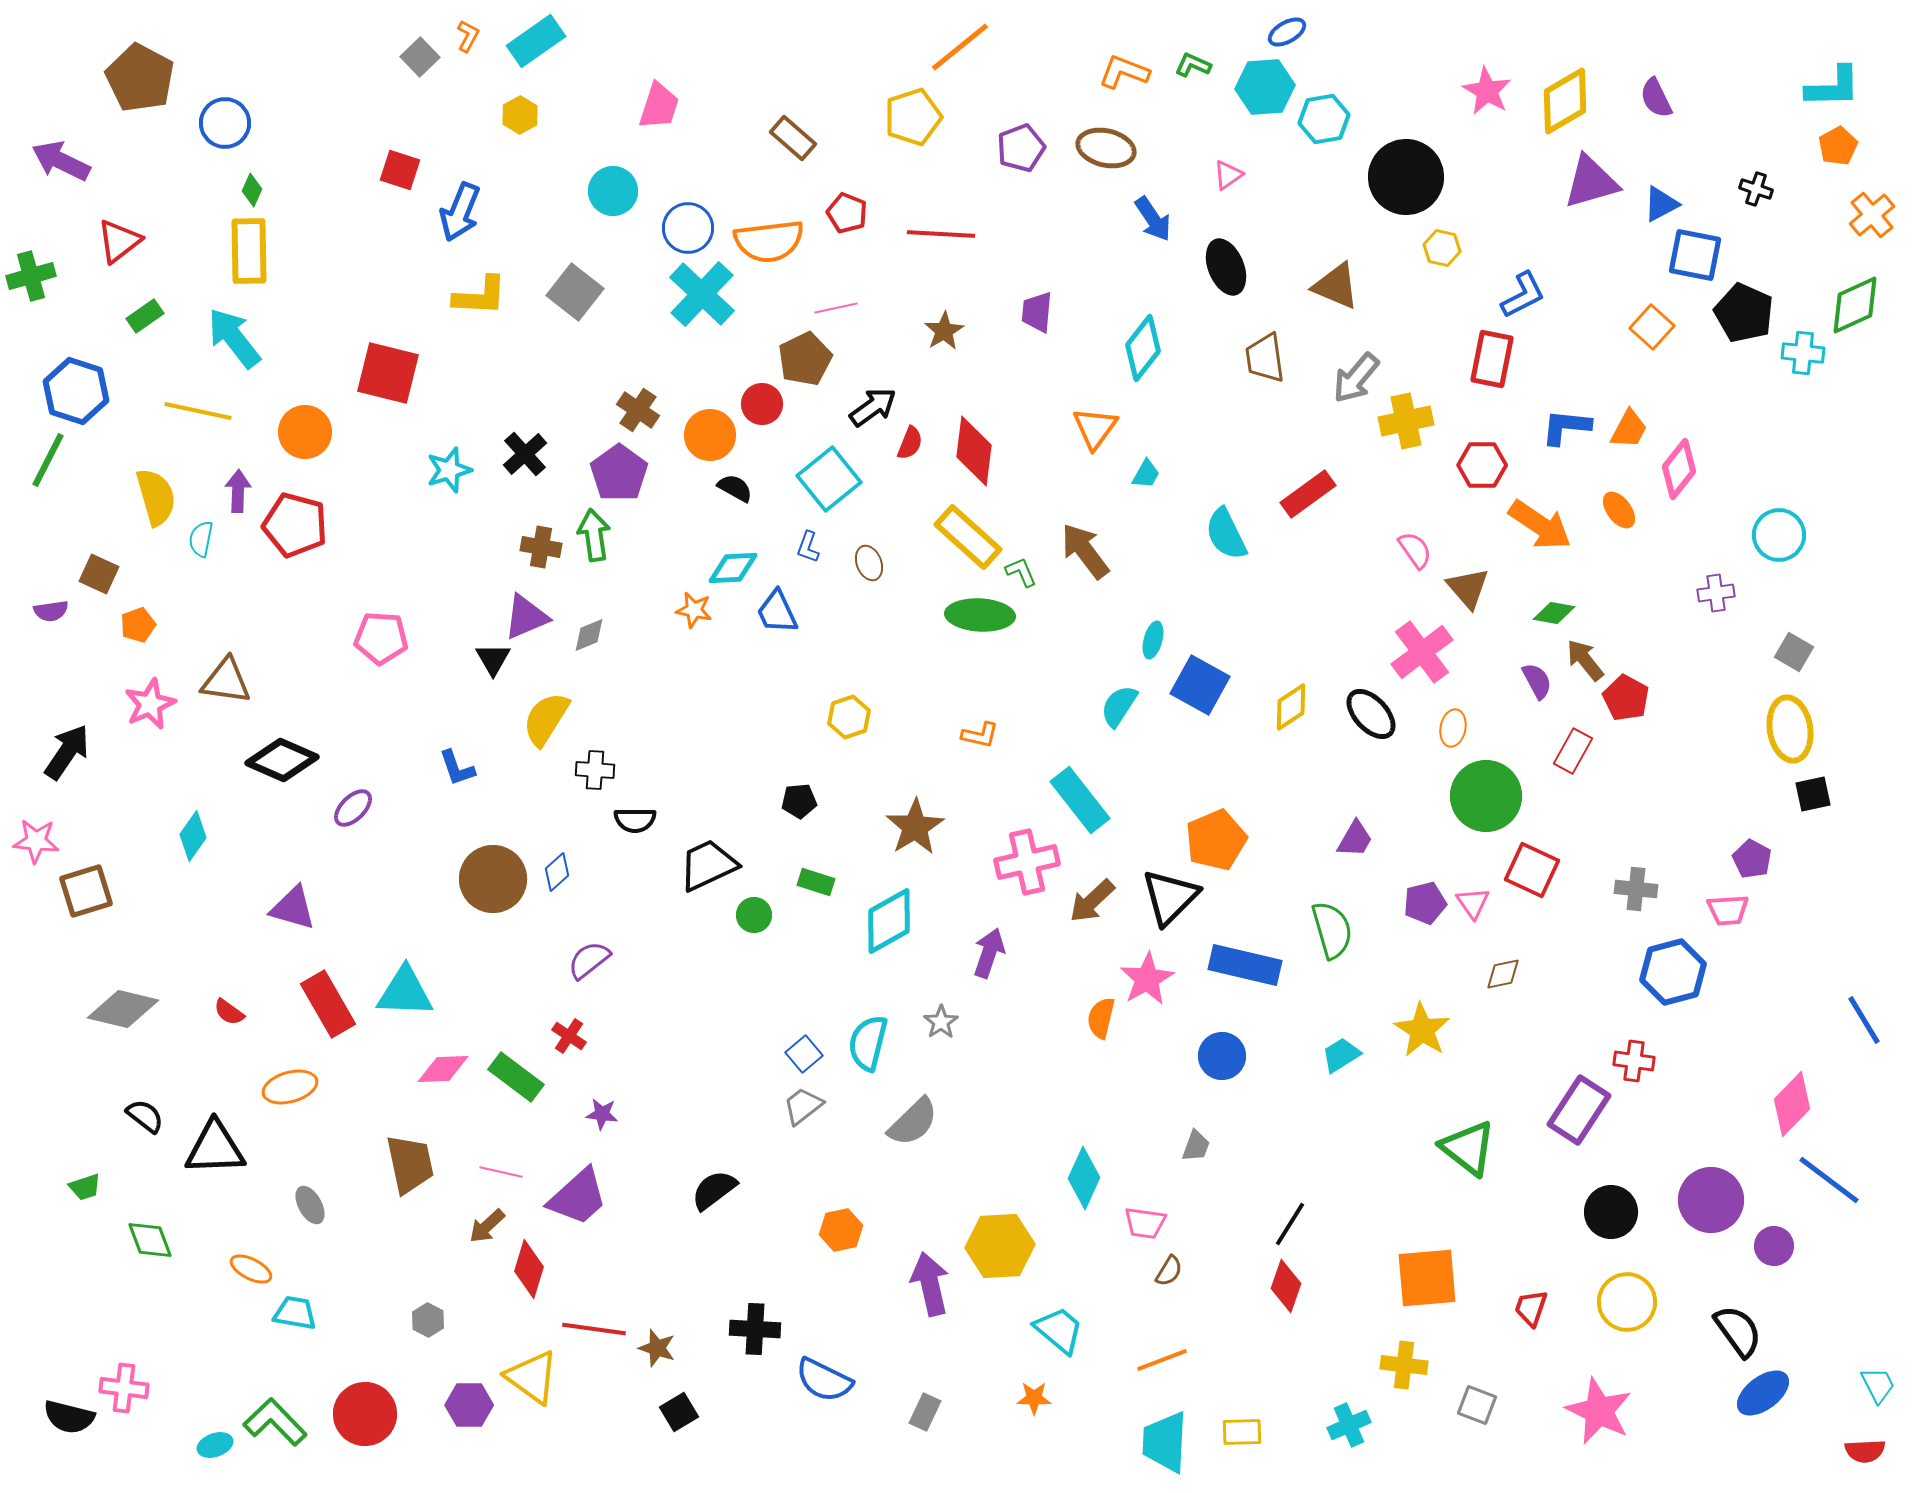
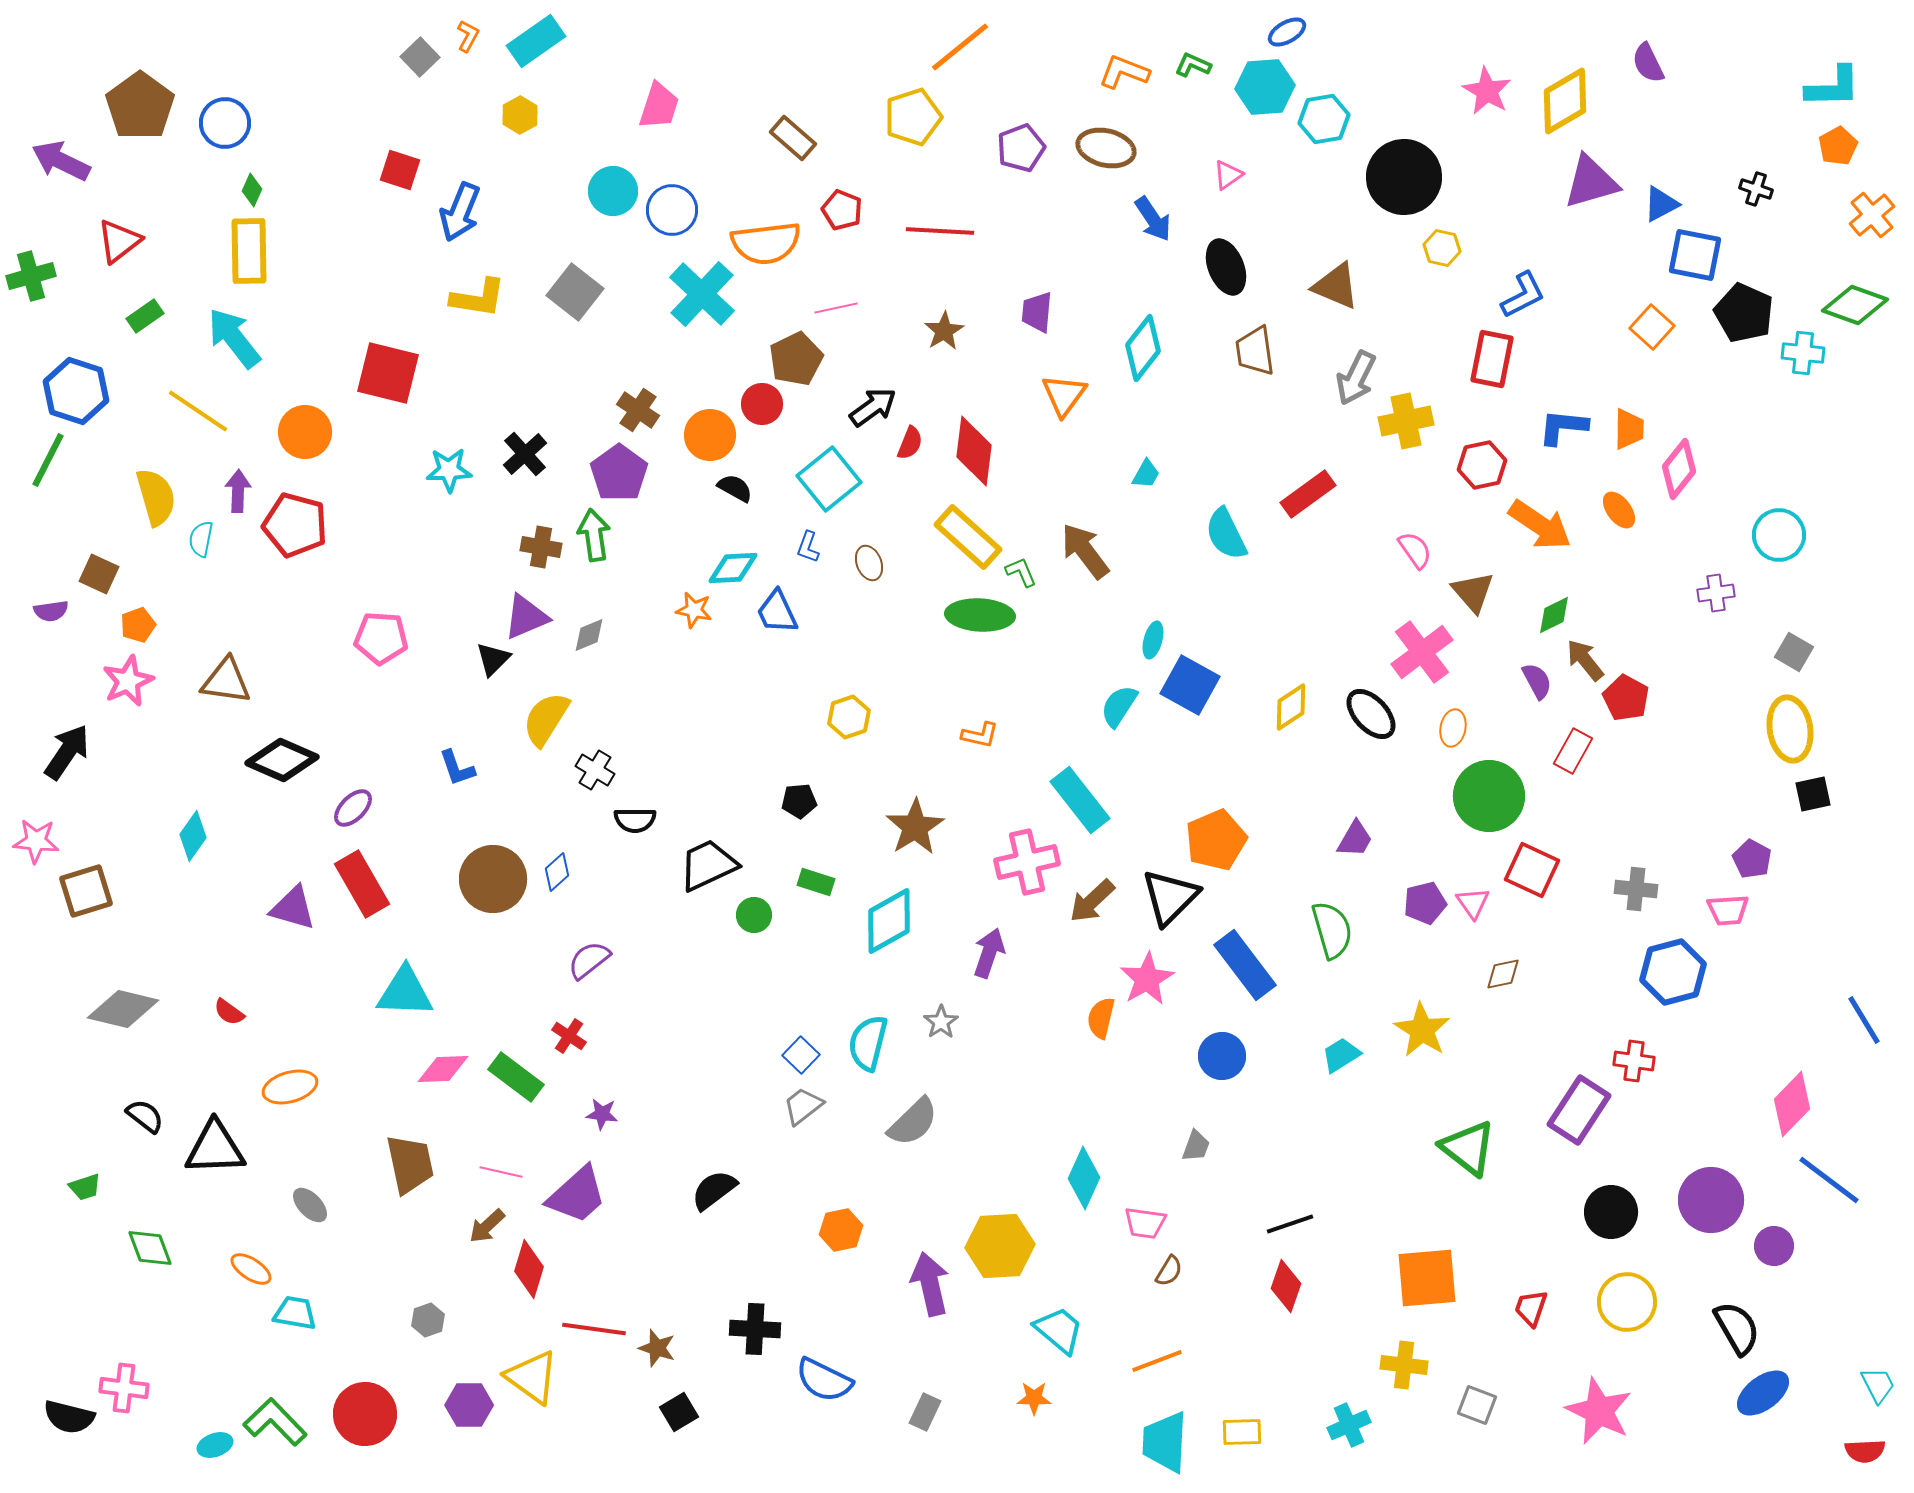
brown pentagon at (140, 78): moved 28 px down; rotated 8 degrees clockwise
purple semicircle at (1656, 98): moved 8 px left, 35 px up
black circle at (1406, 177): moved 2 px left
red pentagon at (847, 213): moved 5 px left, 3 px up
blue circle at (688, 228): moved 16 px left, 18 px up
red line at (941, 234): moved 1 px left, 3 px up
orange semicircle at (769, 241): moved 3 px left, 2 px down
yellow L-shape at (480, 296): moved 2 px left, 2 px down; rotated 6 degrees clockwise
green diamond at (1855, 305): rotated 44 degrees clockwise
brown trapezoid at (1265, 358): moved 10 px left, 7 px up
brown pentagon at (805, 359): moved 9 px left
gray arrow at (1356, 378): rotated 14 degrees counterclockwise
yellow line at (198, 411): rotated 22 degrees clockwise
blue L-shape at (1566, 427): moved 3 px left
orange triangle at (1095, 428): moved 31 px left, 33 px up
orange trapezoid at (1629, 429): rotated 27 degrees counterclockwise
red hexagon at (1482, 465): rotated 12 degrees counterclockwise
cyan star at (449, 470): rotated 15 degrees clockwise
brown triangle at (1468, 588): moved 5 px right, 4 px down
green diamond at (1554, 613): moved 2 px down; rotated 36 degrees counterclockwise
black triangle at (493, 659): rotated 15 degrees clockwise
blue square at (1200, 685): moved 10 px left
pink star at (150, 704): moved 22 px left, 23 px up
black cross at (595, 770): rotated 27 degrees clockwise
green circle at (1486, 796): moved 3 px right
blue rectangle at (1245, 965): rotated 40 degrees clockwise
red rectangle at (328, 1004): moved 34 px right, 120 px up
blue square at (804, 1054): moved 3 px left, 1 px down; rotated 6 degrees counterclockwise
purple trapezoid at (578, 1197): moved 1 px left, 2 px up
gray ellipse at (310, 1205): rotated 15 degrees counterclockwise
black line at (1290, 1224): rotated 39 degrees clockwise
green diamond at (150, 1240): moved 8 px down
orange ellipse at (251, 1269): rotated 6 degrees clockwise
gray hexagon at (428, 1320): rotated 12 degrees clockwise
black semicircle at (1738, 1331): moved 1 px left, 3 px up; rotated 6 degrees clockwise
orange line at (1162, 1360): moved 5 px left, 1 px down
